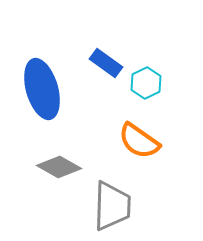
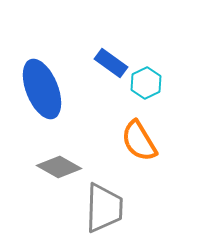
blue rectangle: moved 5 px right
blue ellipse: rotated 6 degrees counterclockwise
orange semicircle: rotated 24 degrees clockwise
gray trapezoid: moved 8 px left, 2 px down
